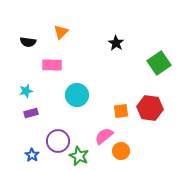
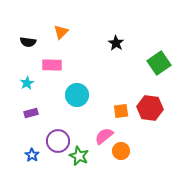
cyan star: moved 1 px right, 8 px up; rotated 16 degrees counterclockwise
